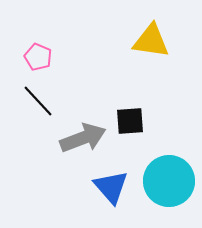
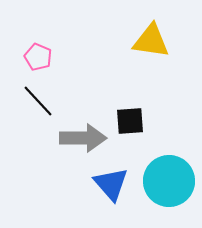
gray arrow: rotated 21 degrees clockwise
blue triangle: moved 3 px up
